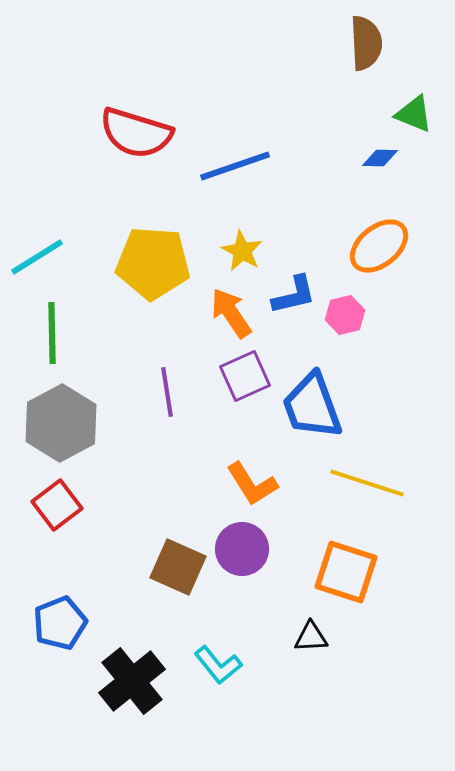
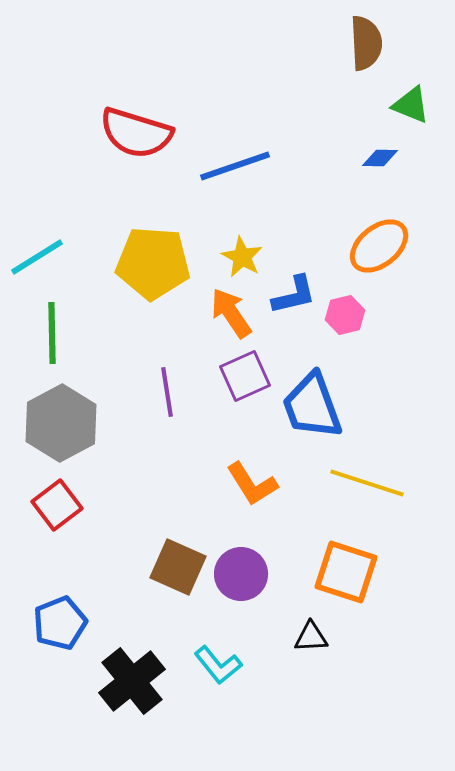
green triangle: moved 3 px left, 9 px up
yellow star: moved 6 px down
purple circle: moved 1 px left, 25 px down
